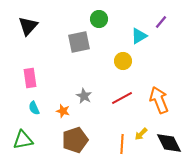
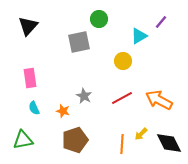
orange arrow: rotated 40 degrees counterclockwise
